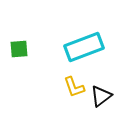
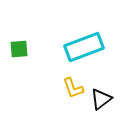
yellow L-shape: moved 1 px left, 1 px down
black triangle: moved 3 px down
